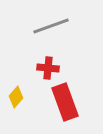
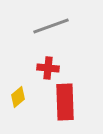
yellow diamond: moved 2 px right; rotated 10 degrees clockwise
red rectangle: rotated 18 degrees clockwise
